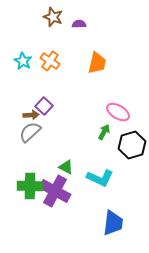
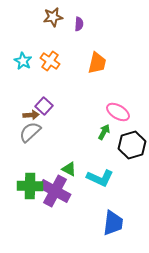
brown star: rotated 30 degrees counterclockwise
purple semicircle: rotated 96 degrees clockwise
green triangle: moved 3 px right, 2 px down
